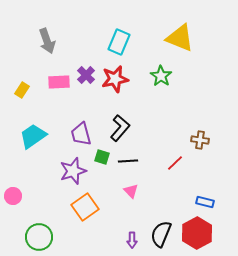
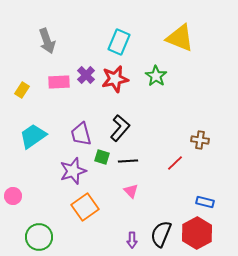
green star: moved 5 px left
